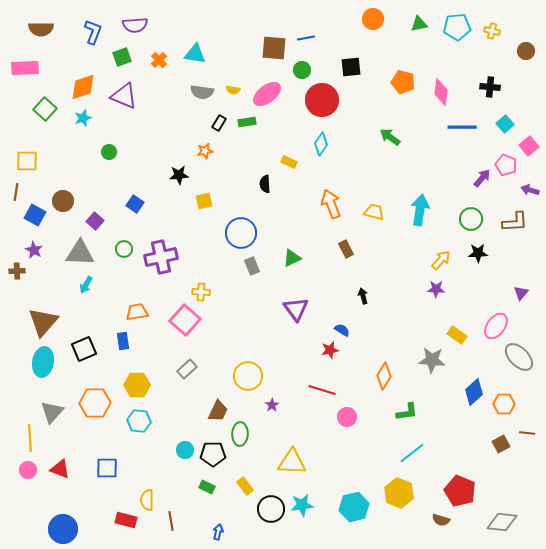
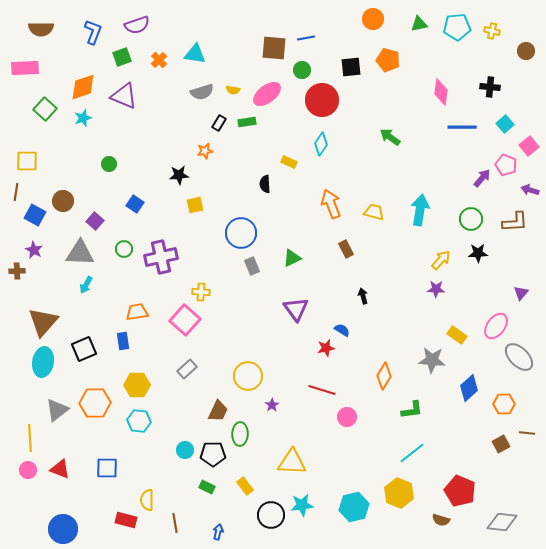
purple semicircle at (135, 25): moved 2 px right; rotated 15 degrees counterclockwise
orange pentagon at (403, 82): moved 15 px left, 22 px up
gray semicircle at (202, 92): rotated 25 degrees counterclockwise
green circle at (109, 152): moved 12 px down
yellow square at (204, 201): moved 9 px left, 4 px down
red star at (330, 350): moved 4 px left, 2 px up
blue diamond at (474, 392): moved 5 px left, 4 px up
gray triangle at (52, 412): moved 5 px right, 2 px up; rotated 10 degrees clockwise
green L-shape at (407, 412): moved 5 px right, 2 px up
black circle at (271, 509): moved 6 px down
brown line at (171, 521): moved 4 px right, 2 px down
